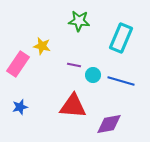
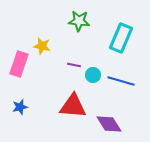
pink rectangle: moved 1 px right; rotated 15 degrees counterclockwise
purple diamond: rotated 68 degrees clockwise
